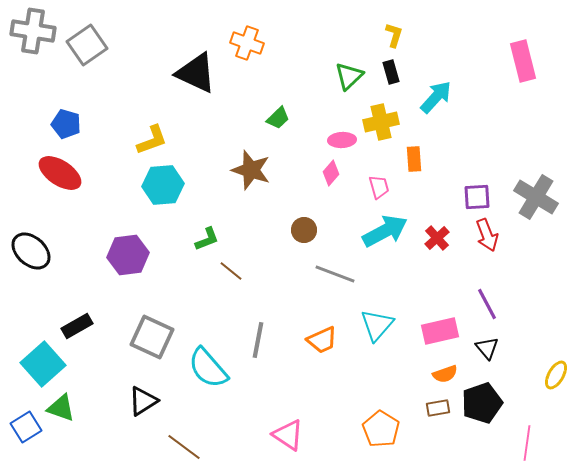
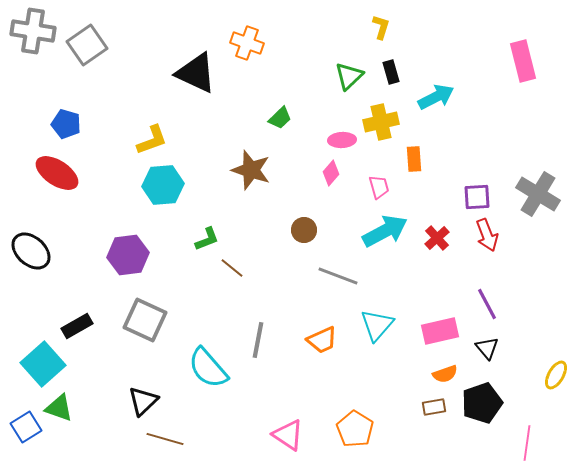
yellow L-shape at (394, 35): moved 13 px left, 8 px up
cyan arrow at (436, 97): rotated 21 degrees clockwise
green trapezoid at (278, 118): moved 2 px right
red ellipse at (60, 173): moved 3 px left
gray cross at (536, 197): moved 2 px right, 3 px up
brown line at (231, 271): moved 1 px right, 3 px up
gray line at (335, 274): moved 3 px right, 2 px down
gray square at (152, 337): moved 7 px left, 17 px up
black triangle at (143, 401): rotated 12 degrees counterclockwise
green triangle at (61, 408): moved 2 px left
brown rectangle at (438, 408): moved 4 px left, 1 px up
orange pentagon at (381, 429): moved 26 px left
brown line at (184, 447): moved 19 px left, 8 px up; rotated 21 degrees counterclockwise
